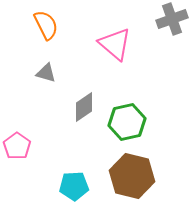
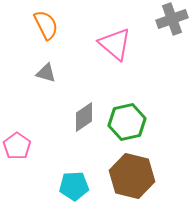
gray diamond: moved 10 px down
